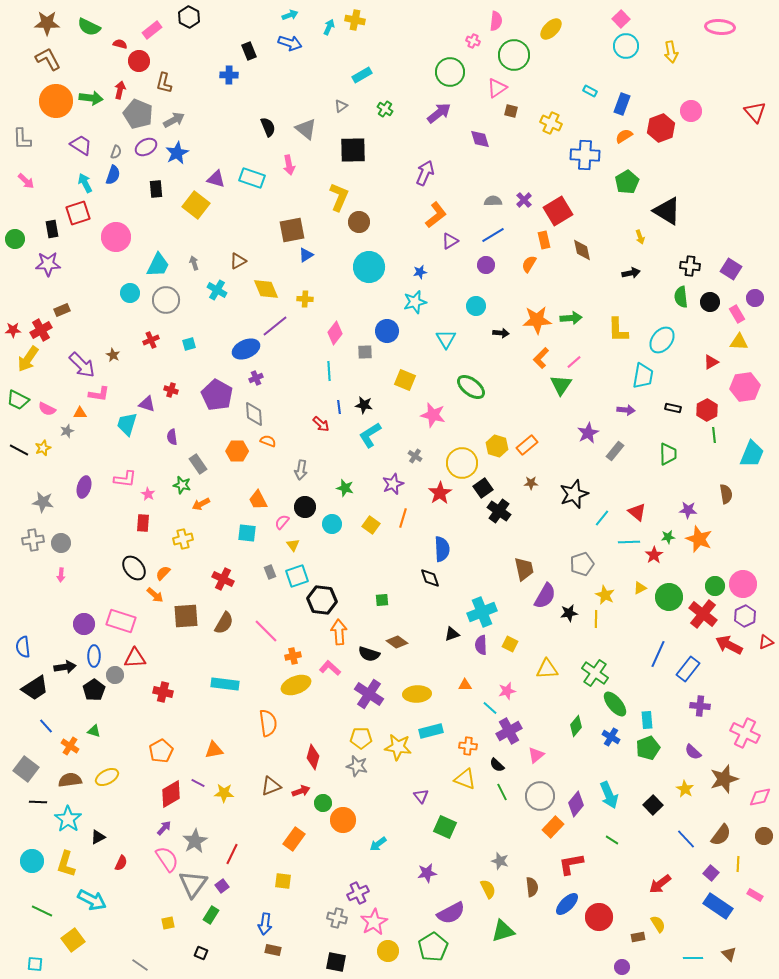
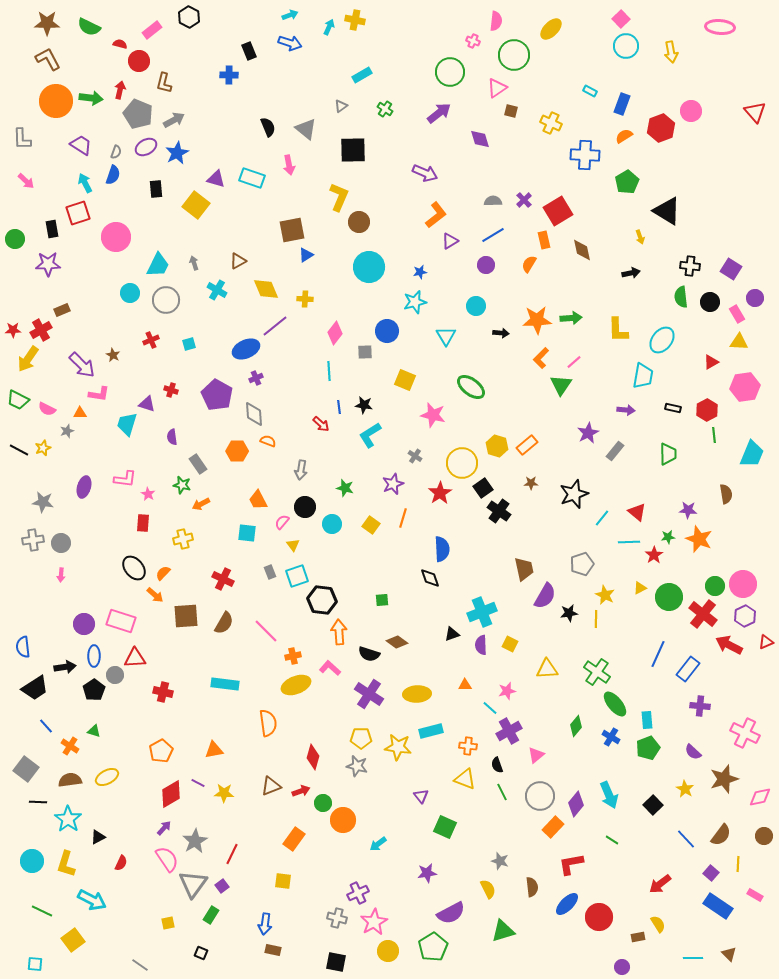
purple arrow at (425, 173): rotated 90 degrees clockwise
cyan triangle at (446, 339): moved 3 px up
green cross at (595, 673): moved 2 px right, 1 px up
black semicircle at (497, 765): rotated 28 degrees clockwise
